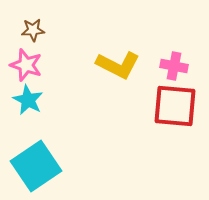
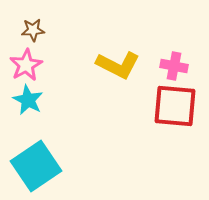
pink star: rotated 24 degrees clockwise
